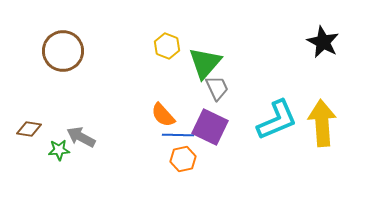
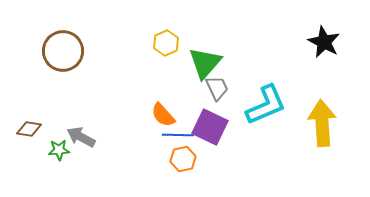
black star: moved 1 px right
yellow hexagon: moved 1 px left, 3 px up; rotated 15 degrees clockwise
cyan L-shape: moved 11 px left, 15 px up
